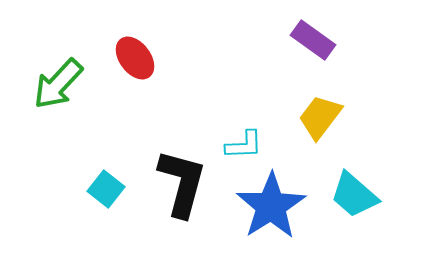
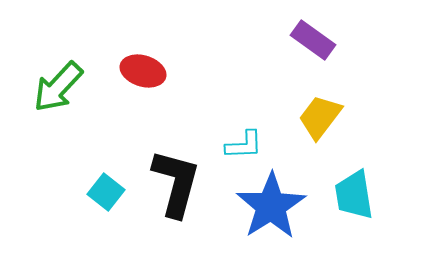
red ellipse: moved 8 px right, 13 px down; rotated 36 degrees counterclockwise
green arrow: moved 3 px down
black L-shape: moved 6 px left
cyan square: moved 3 px down
cyan trapezoid: rotated 40 degrees clockwise
